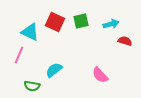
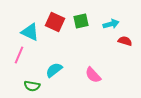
pink semicircle: moved 7 px left
